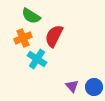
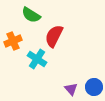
green semicircle: moved 1 px up
orange cross: moved 10 px left, 3 px down
purple triangle: moved 1 px left, 3 px down
